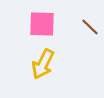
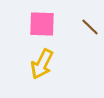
yellow arrow: moved 1 px left
